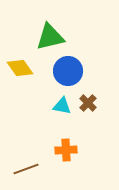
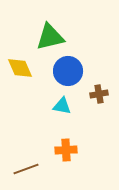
yellow diamond: rotated 12 degrees clockwise
brown cross: moved 11 px right, 9 px up; rotated 36 degrees clockwise
